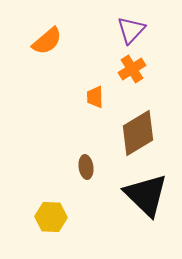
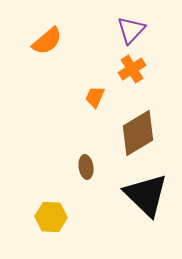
orange trapezoid: rotated 25 degrees clockwise
